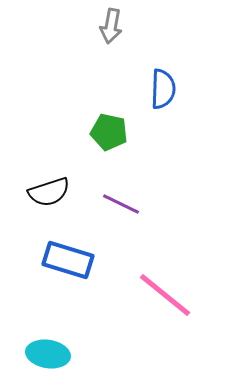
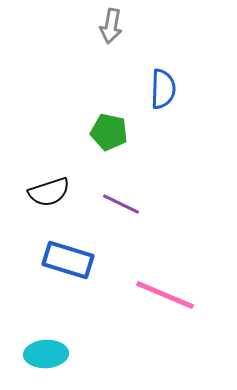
pink line: rotated 16 degrees counterclockwise
cyan ellipse: moved 2 px left; rotated 12 degrees counterclockwise
